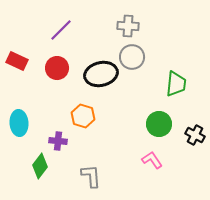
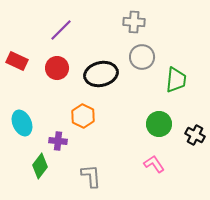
gray cross: moved 6 px right, 4 px up
gray circle: moved 10 px right
green trapezoid: moved 4 px up
orange hexagon: rotated 10 degrees clockwise
cyan ellipse: moved 3 px right; rotated 20 degrees counterclockwise
pink L-shape: moved 2 px right, 4 px down
